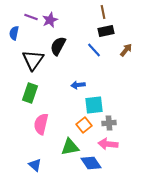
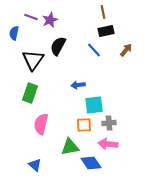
orange square: rotated 35 degrees clockwise
